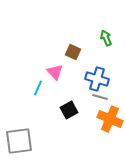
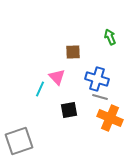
green arrow: moved 4 px right, 1 px up
brown square: rotated 28 degrees counterclockwise
pink triangle: moved 2 px right, 5 px down
cyan line: moved 2 px right, 1 px down
black square: rotated 18 degrees clockwise
orange cross: moved 1 px up
gray square: rotated 12 degrees counterclockwise
